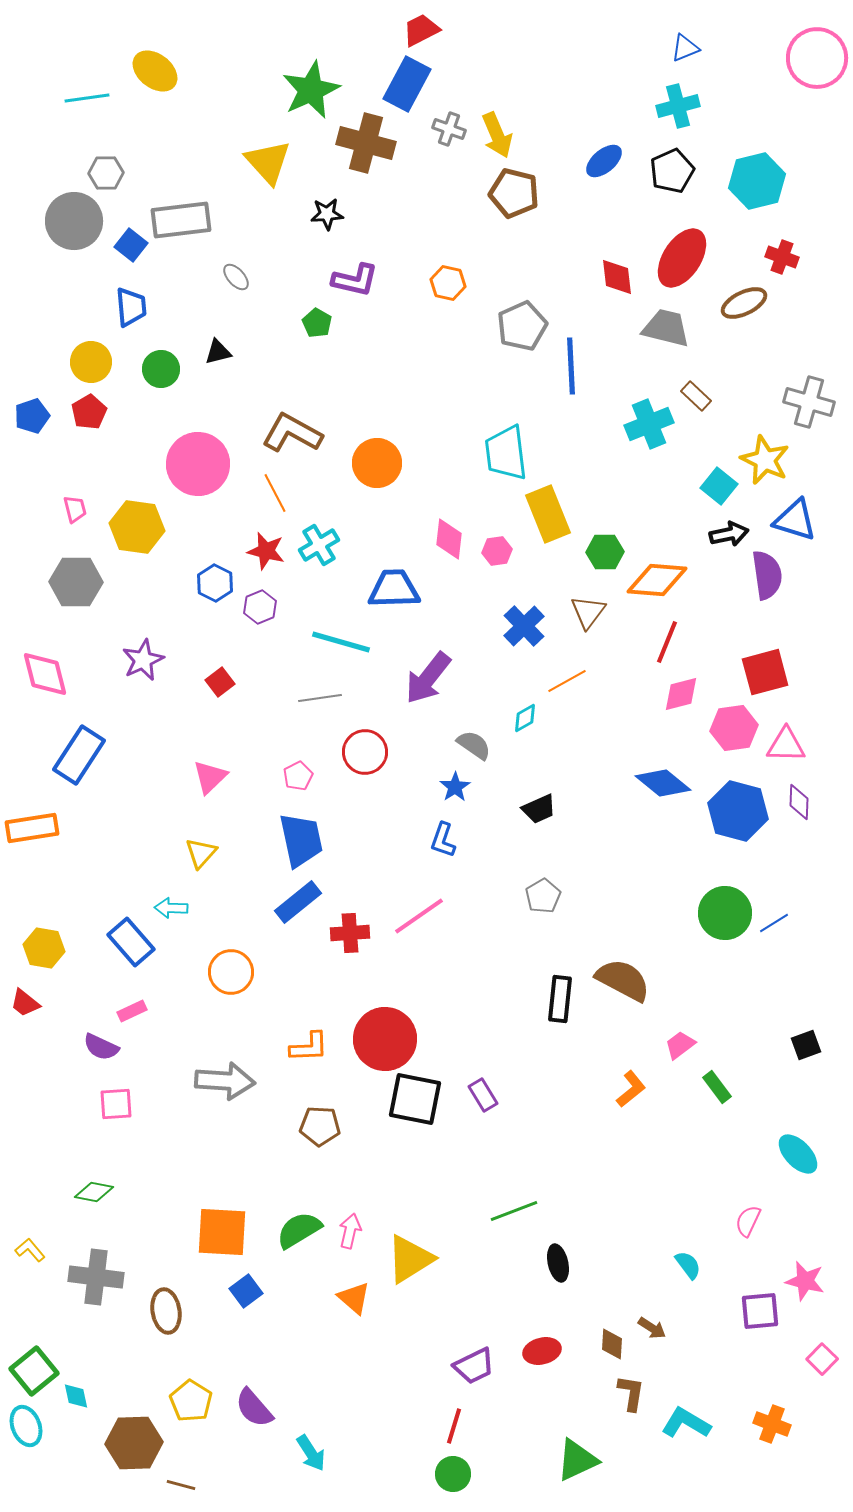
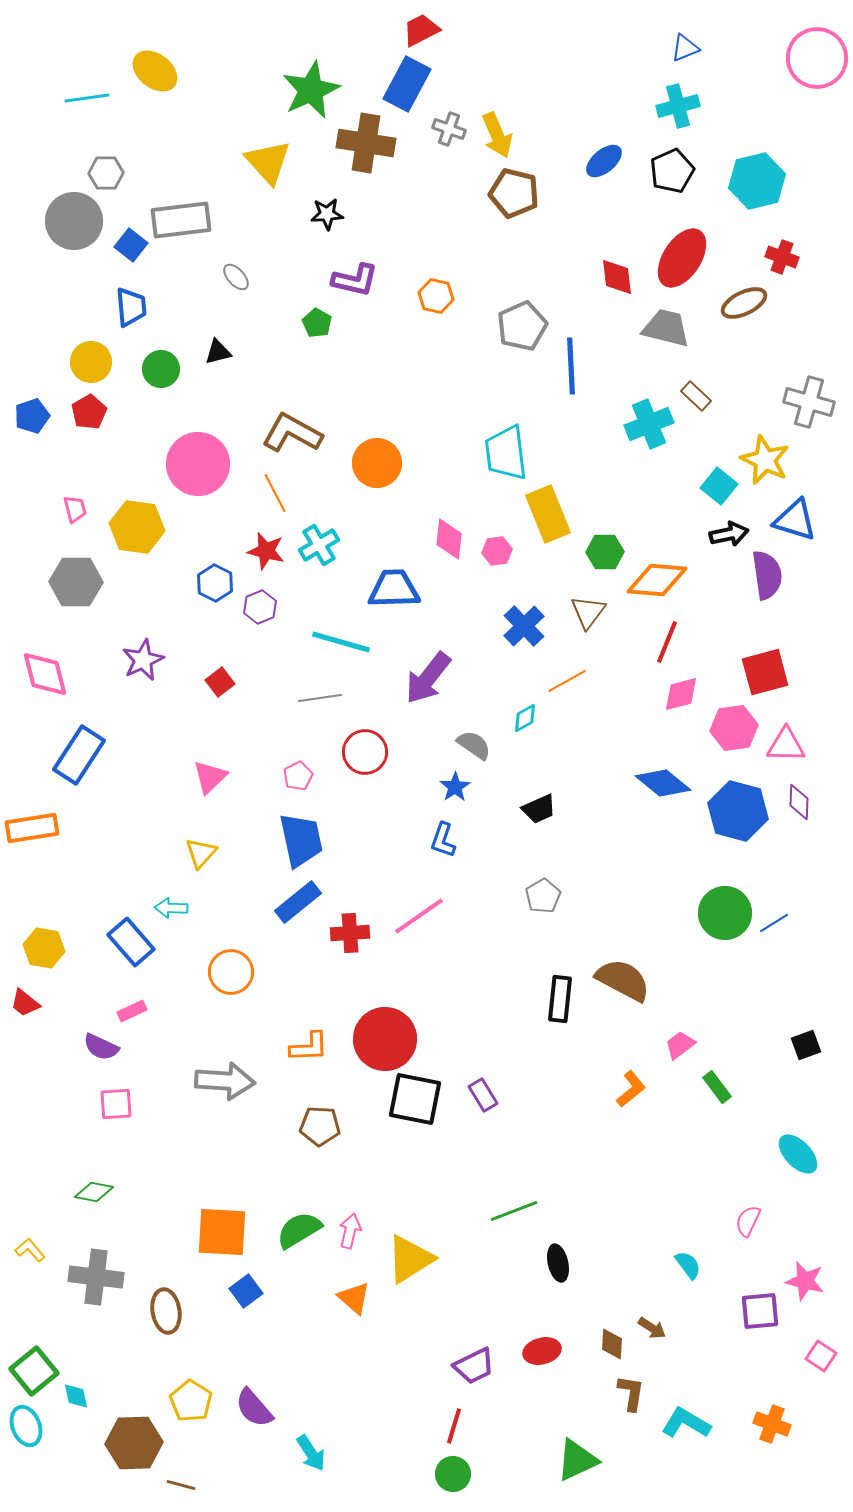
brown cross at (366, 143): rotated 6 degrees counterclockwise
orange hexagon at (448, 283): moved 12 px left, 13 px down
pink square at (822, 1359): moved 1 px left, 3 px up; rotated 12 degrees counterclockwise
